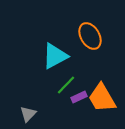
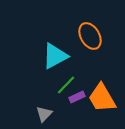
purple rectangle: moved 2 px left
gray triangle: moved 16 px right
